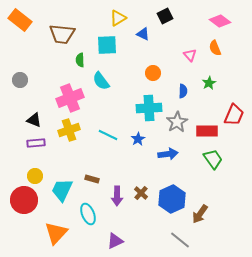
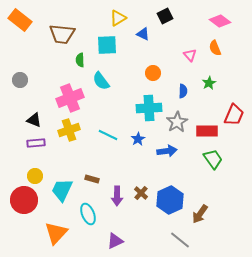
blue arrow: moved 1 px left, 3 px up
blue hexagon: moved 2 px left, 1 px down
